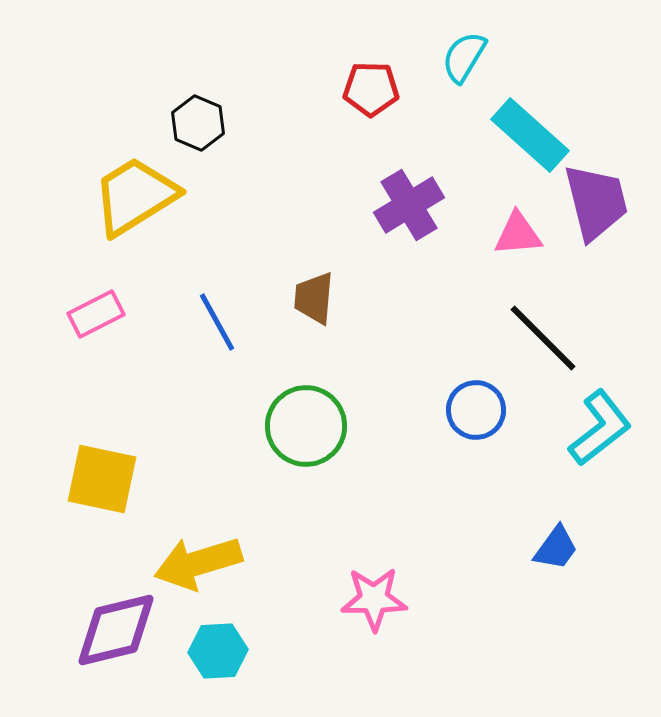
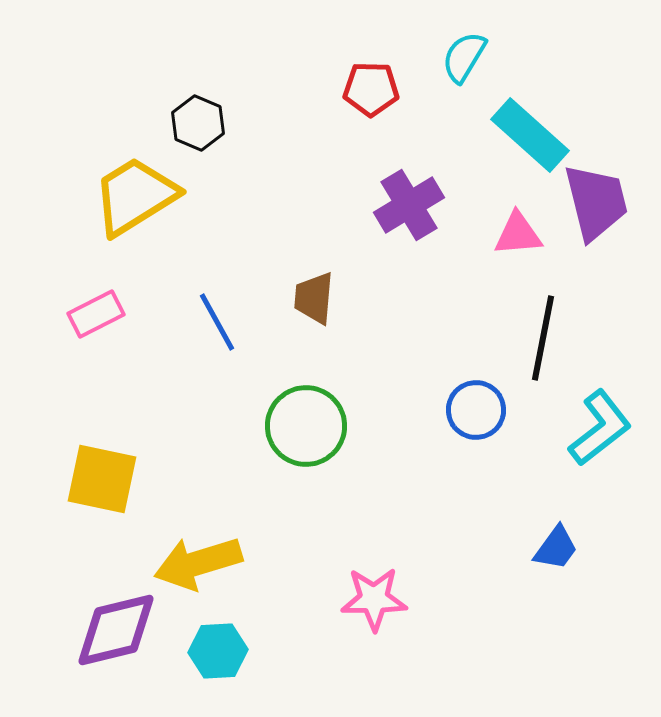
black line: rotated 56 degrees clockwise
